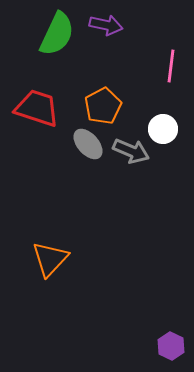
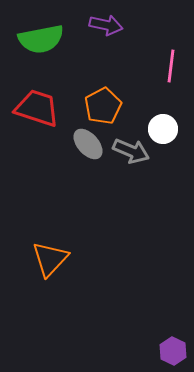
green semicircle: moved 16 px left, 5 px down; rotated 54 degrees clockwise
purple hexagon: moved 2 px right, 5 px down
